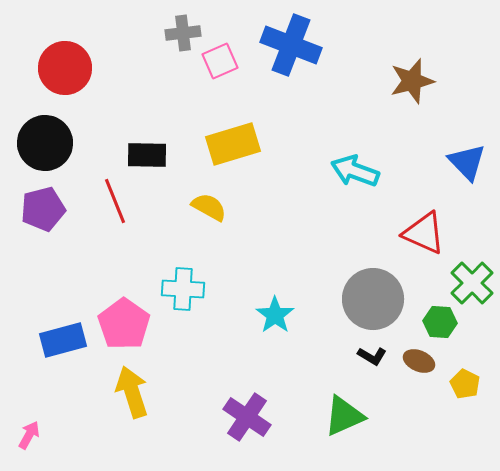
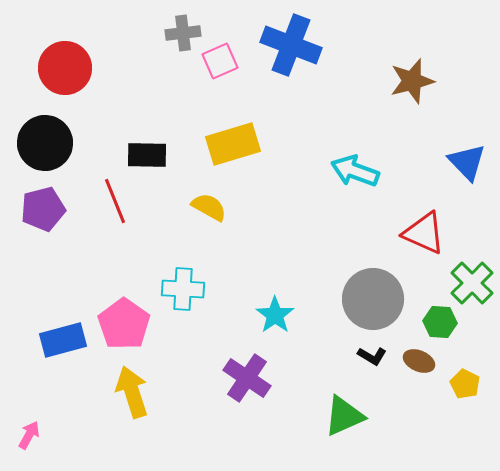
purple cross: moved 39 px up
